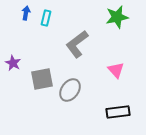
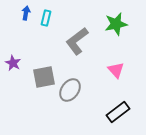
green star: moved 1 px left, 7 px down
gray L-shape: moved 3 px up
gray square: moved 2 px right, 2 px up
black rectangle: rotated 30 degrees counterclockwise
